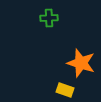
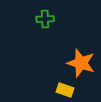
green cross: moved 4 px left, 1 px down
